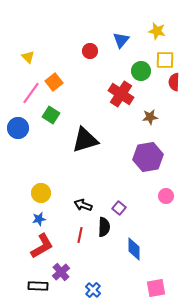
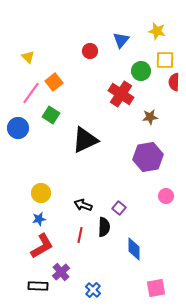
black triangle: rotated 8 degrees counterclockwise
